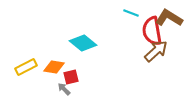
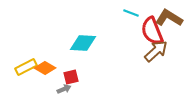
red semicircle: rotated 12 degrees counterclockwise
cyan diamond: rotated 36 degrees counterclockwise
orange diamond: moved 9 px left, 1 px down; rotated 20 degrees clockwise
gray arrow: rotated 112 degrees clockwise
